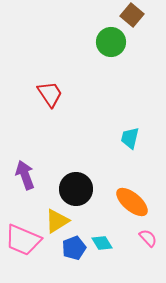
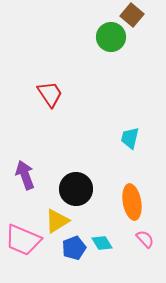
green circle: moved 5 px up
orange ellipse: rotated 40 degrees clockwise
pink semicircle: moved 3 px left, 1 px down
